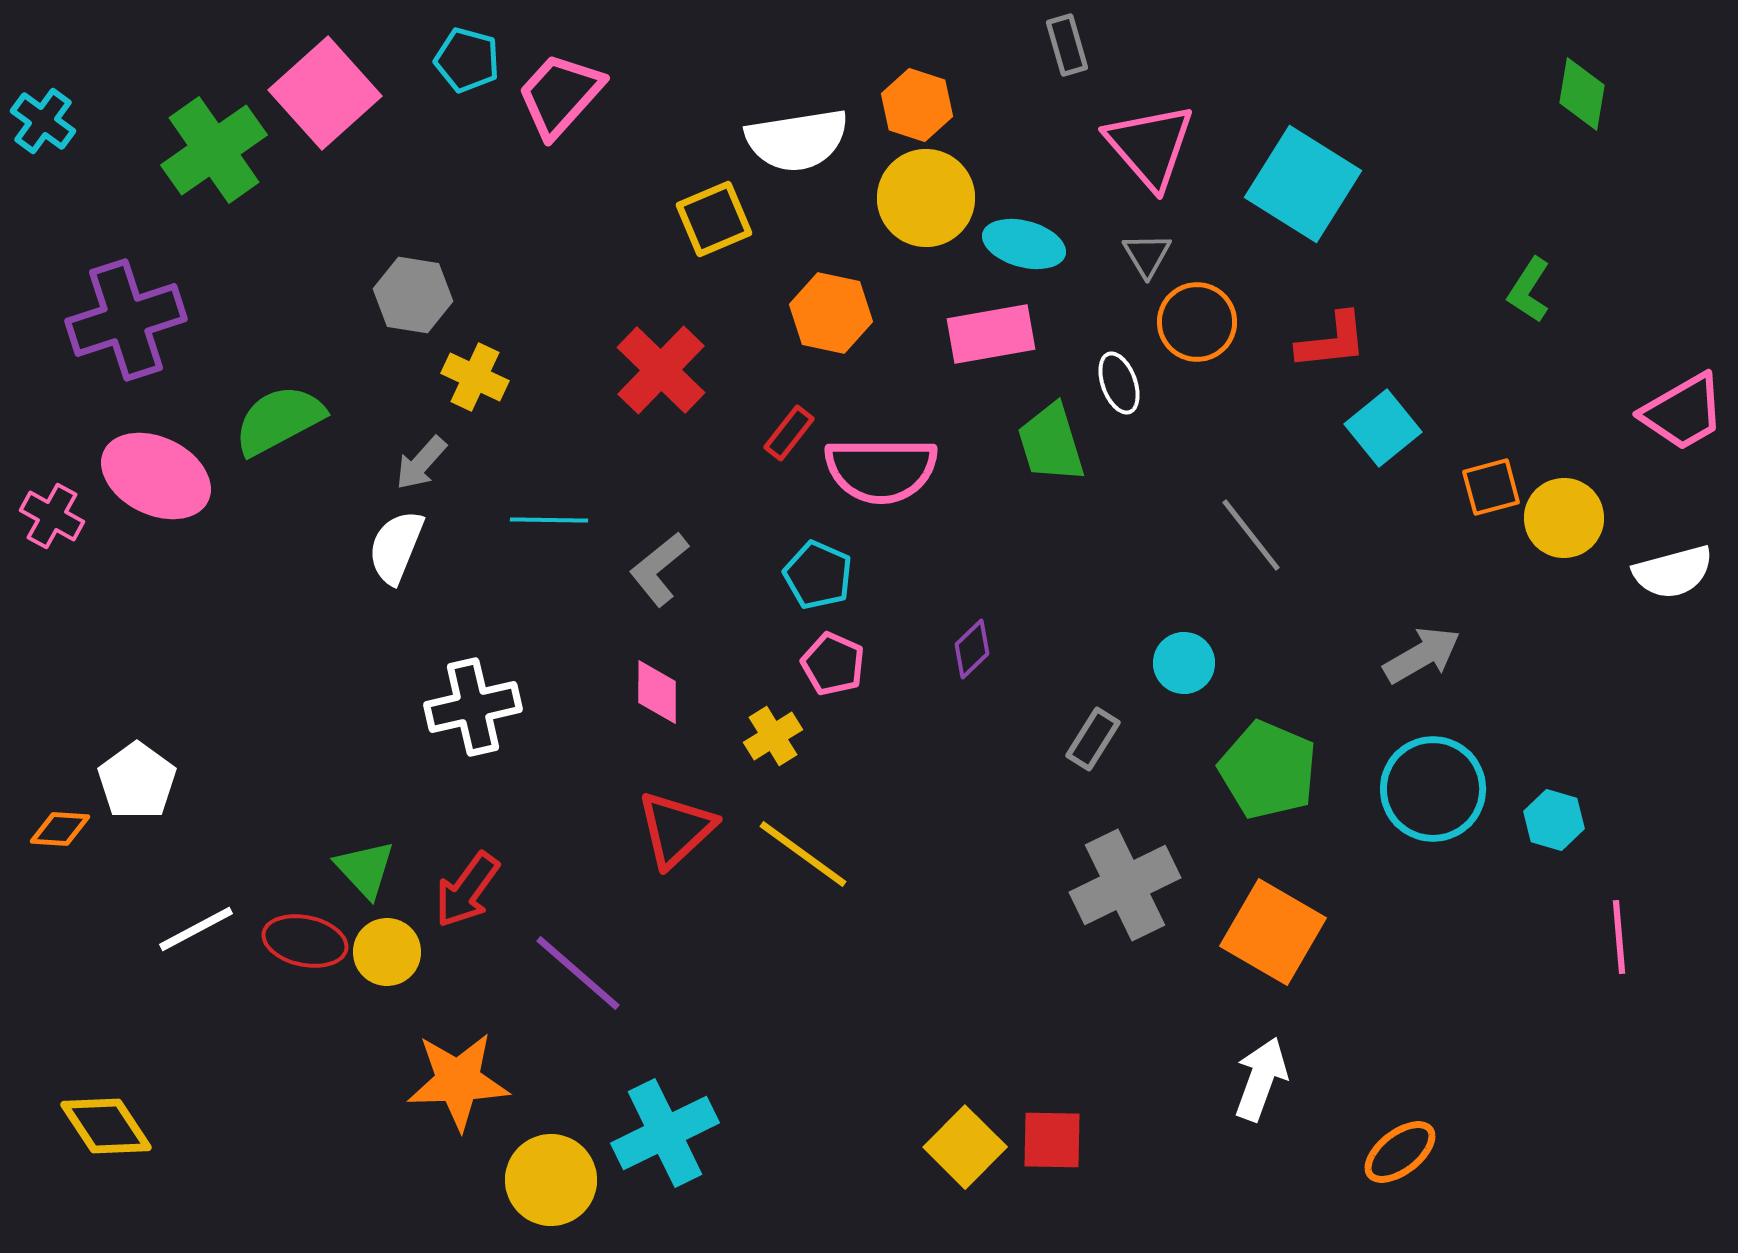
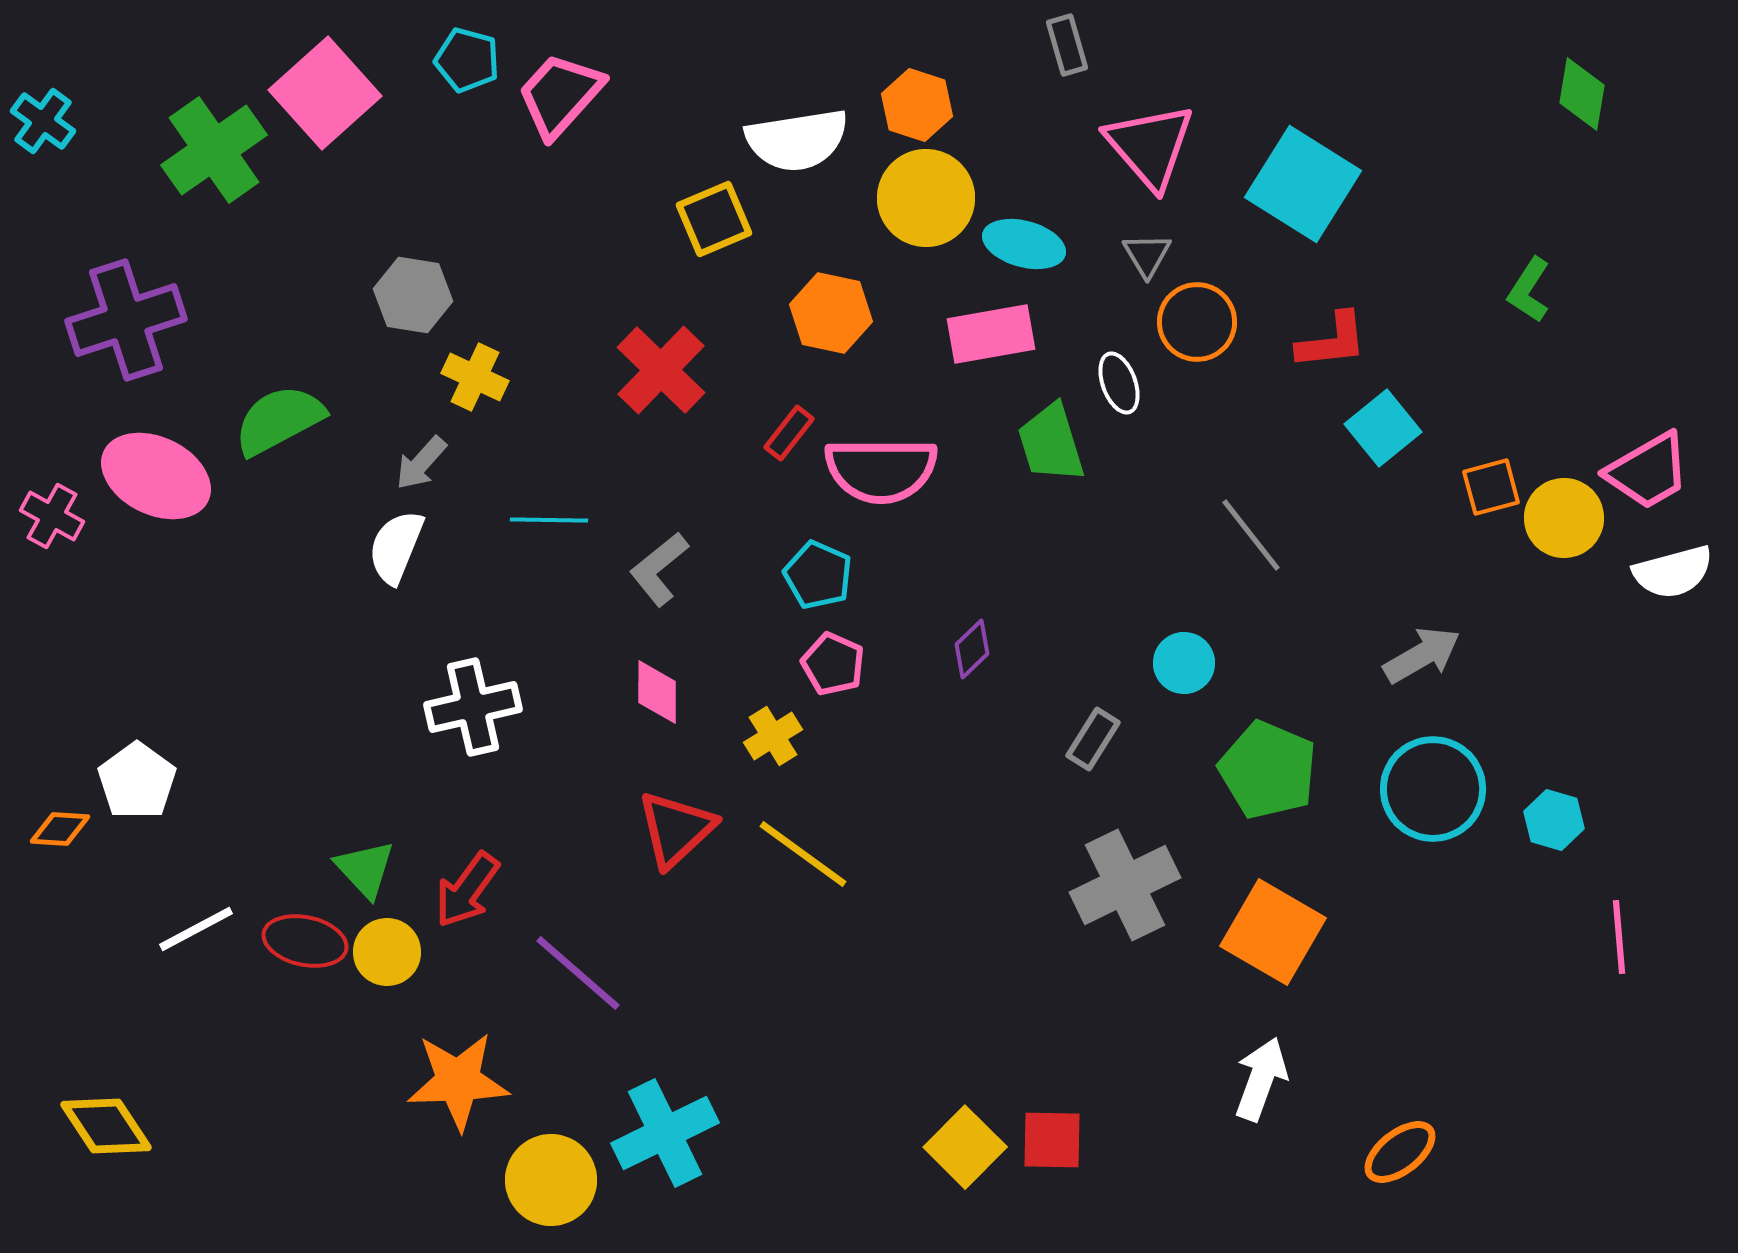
pink trapezoid at (1683, 412): moved 35 px left, 59 px down
